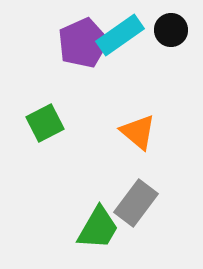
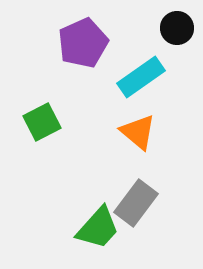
black circle: moved 6 px right, 2 px up
cyan rectangle: moved 21 px right, 42 px down
green square: moved 3 px left, 1 px up
green trapezoid: rotated 12 degrees clockwise
